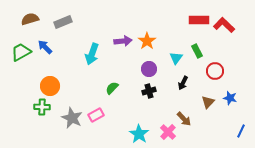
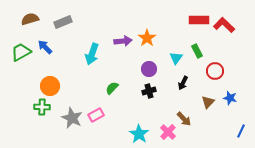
orange star: moved 3 px up
